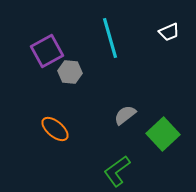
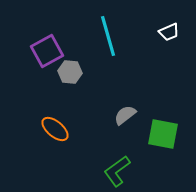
cyan line: moved 2 px left, 2 px up
green square: rotated 36 degrees counterclockwise
